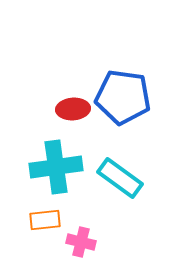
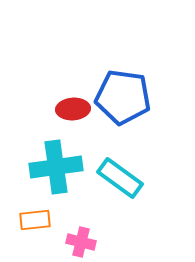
orange rectangle: moved 10 px left
